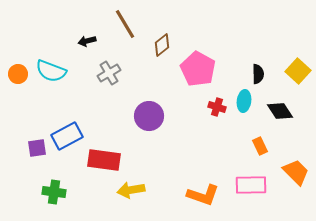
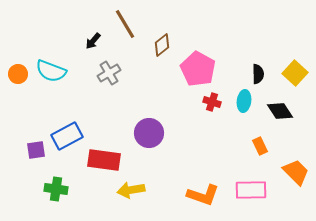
black arrow: moved 6 px right; rotated 36 degrees counterclockwise
yellow square: moved 3 px left, 2 px down
red cross: moved 5 px left, 5 px up
purple circle: moved 17 px down
purple square: moved 1 px left, 2 px down
pink rectangle: moved 5 px down
green cross: moved 2 px right, 3 px up
